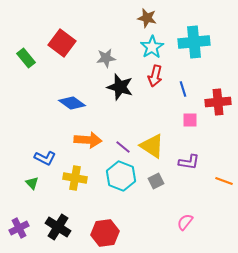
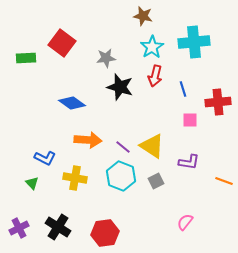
brown star: moved 4 px left, 2 px up
green rectangle: rotated 54 degrees counterclockwise
